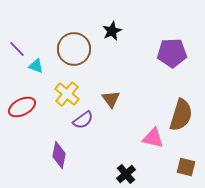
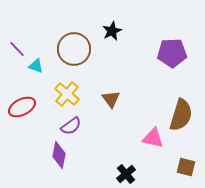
purple semicircle: moved 12 px left, 6 px down
